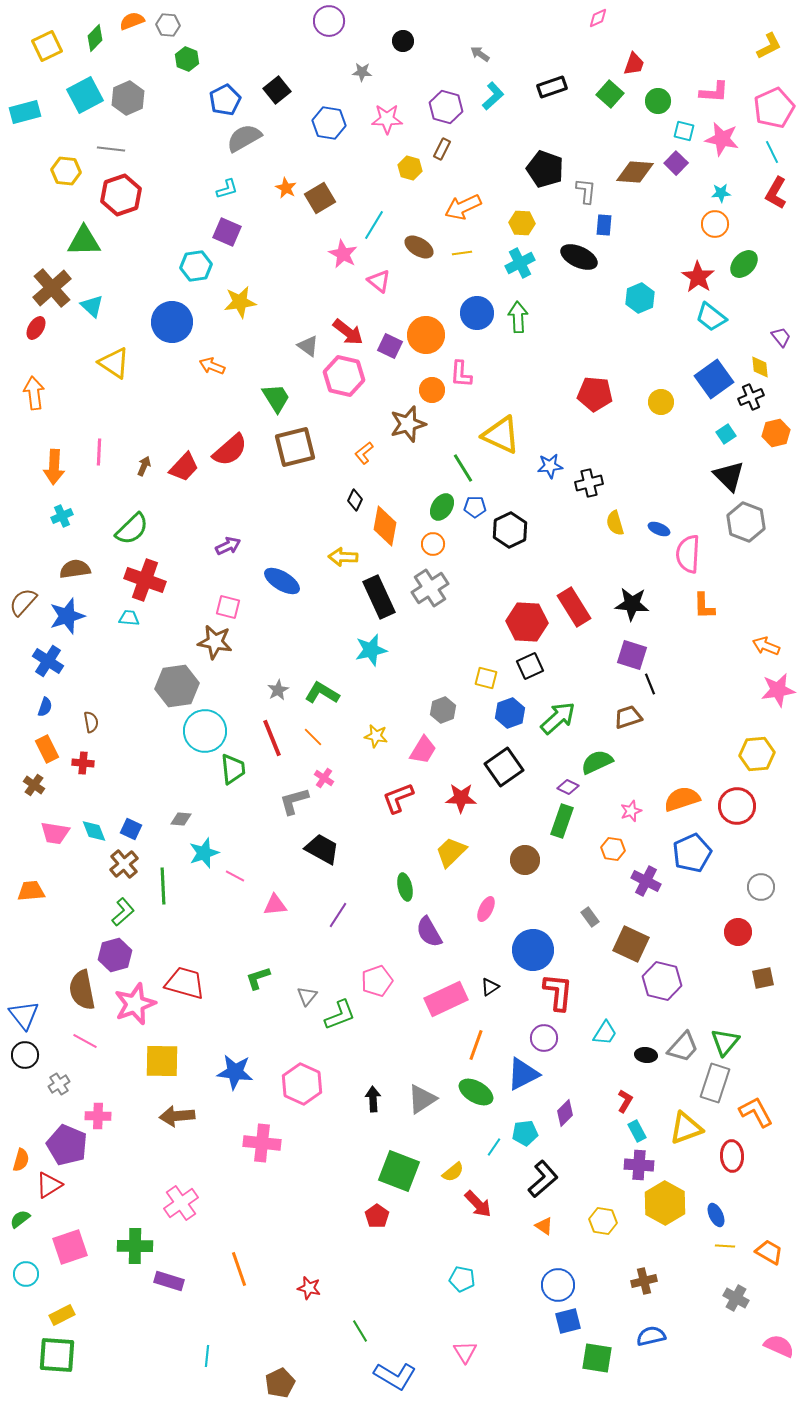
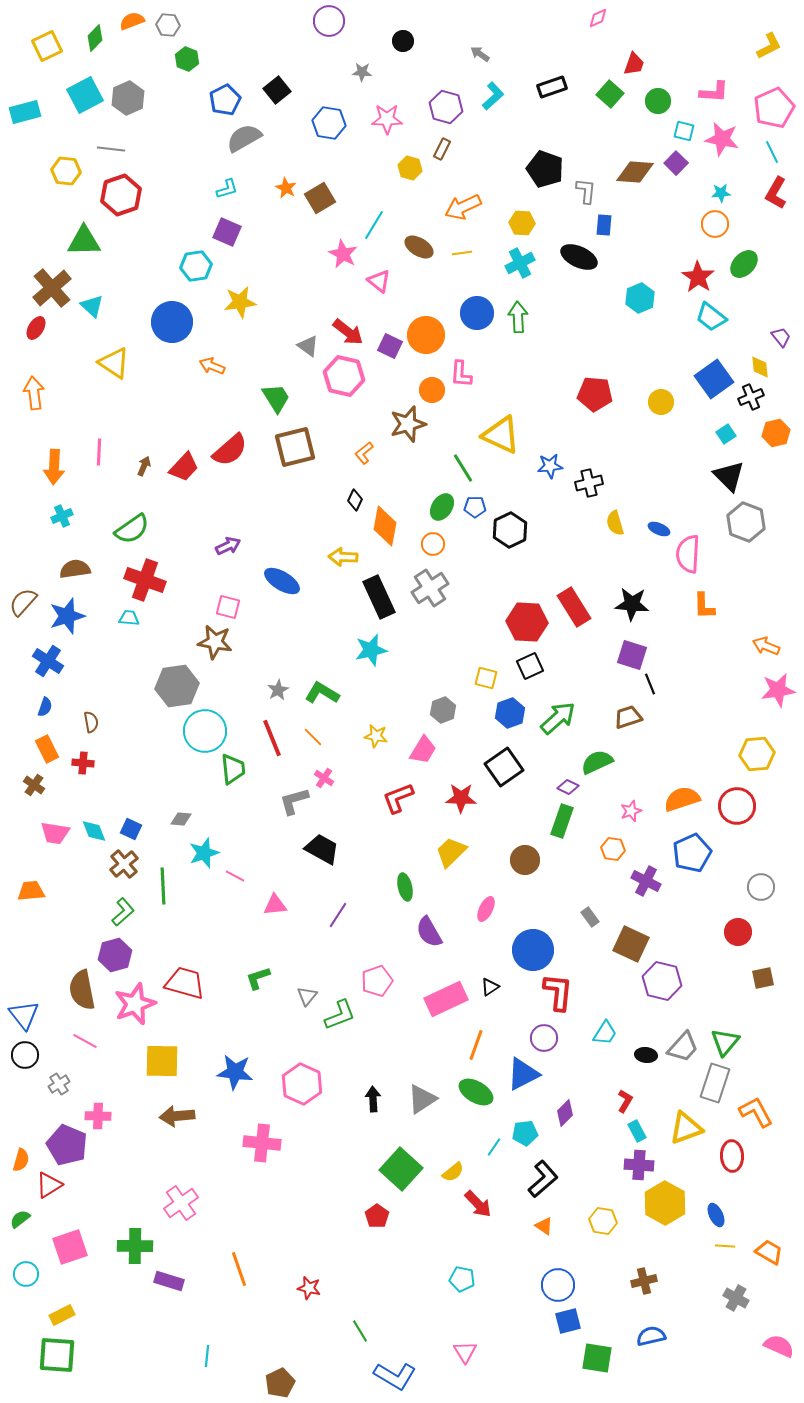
green semicircle at (132, 529): rotated 9 degrees clockwise
green square at (399, 1171): moved 2 px right, 2 px up; rotated 21 degrees clockwise
